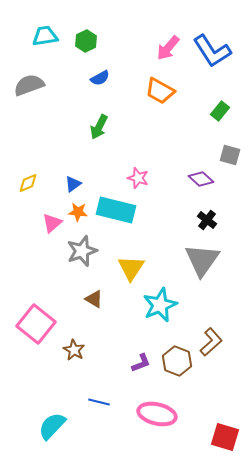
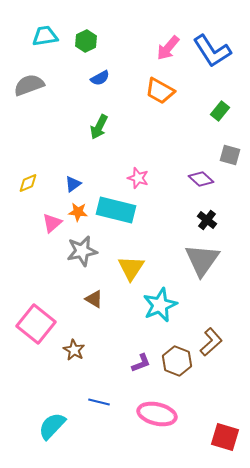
gray star: rotated 8 degrees clockwise
